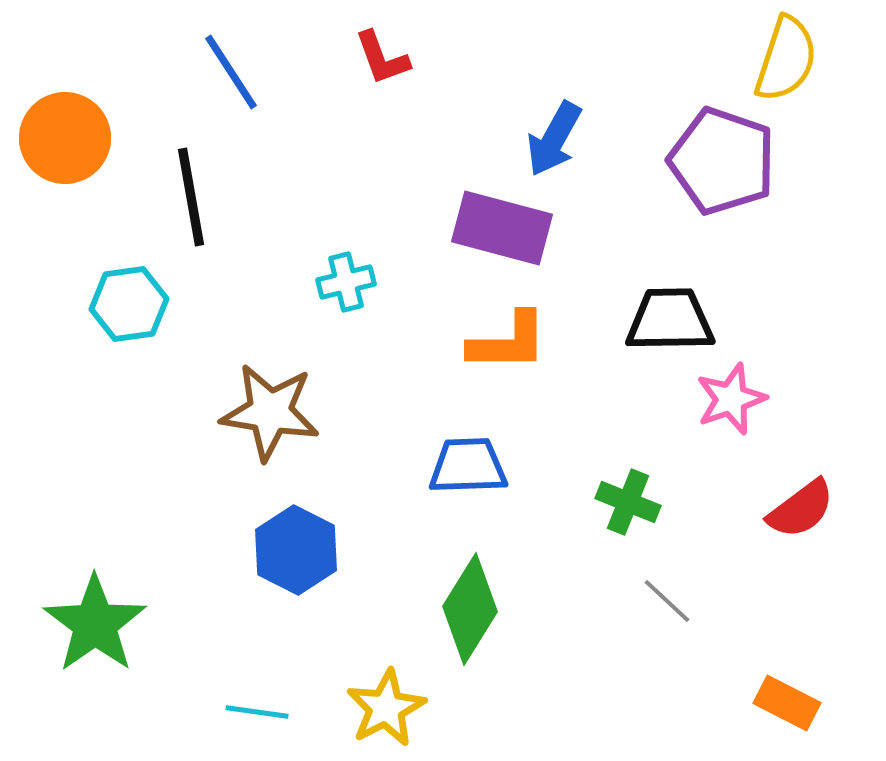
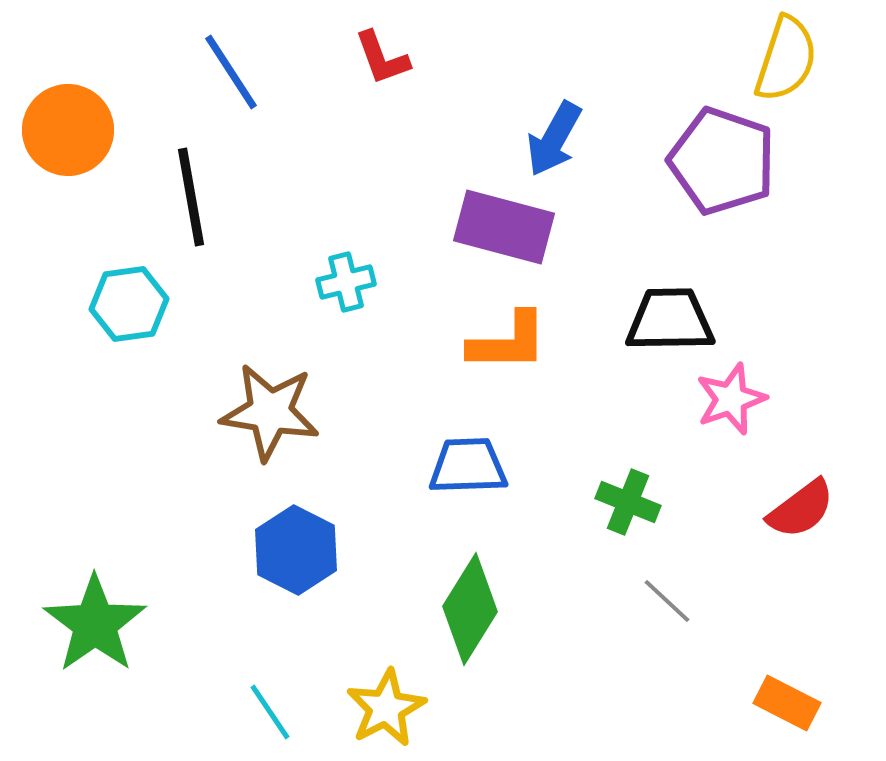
orange circle: moved 3 px right, 8 px up
purple rectangle: moved 2 px right, 1 px up
cyan line: moved 13 px right; rotated 48 degrees clockwise
